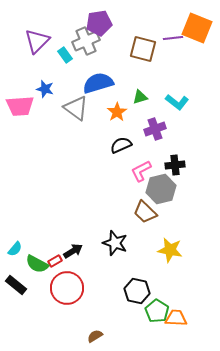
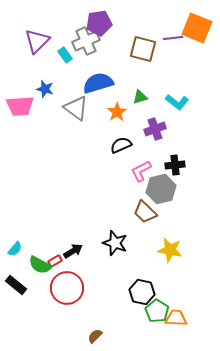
green semicircle: moved 3 px right, 1 px down
black hexagon: moved 5 px right, 1 px down
brown semicircle: rotated 14 degrees counterclockwise
